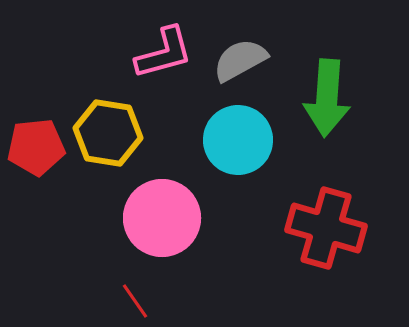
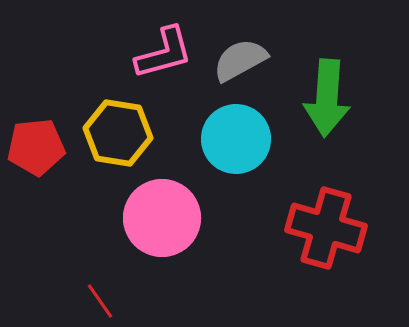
yellow hexagon: moved 10 px right
cyan circle: moved 2 px left, 1 px up
red line: moved 35 px left
